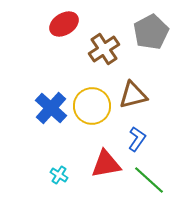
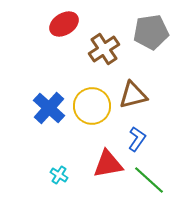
gray pentagon: rotated 20 degrees clockwise
blue cross: moved 2 px left
red triangle: moved 2 px right
